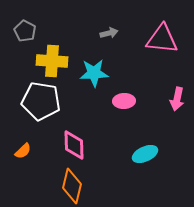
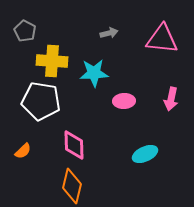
pink arrow: moved 6 px left
